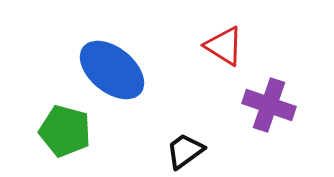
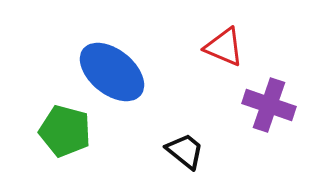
red triangle: moved 1 px down; rotated 9 degrees counterclockwise
blue ellipse: moved 2 px down
black trapezoid: rotated 75 degrees clockwise
